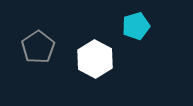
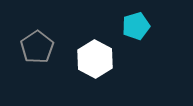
gray pentagon: moved 1 px left
